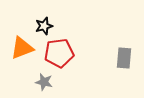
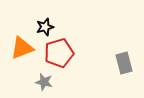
black star: moved 1 px right, 1 px down
red pentagon: rotated 8 degrees counterclockwise
gray rectangle: moved 5 px down; rotated 20 degrees counterclockwise
